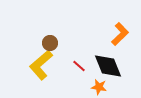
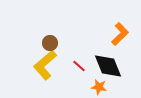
yellow L-shape: moved 4 px right
